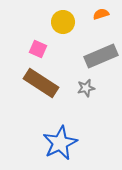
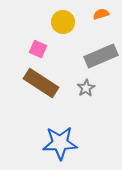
gray star: rotated 18 degrees counterclockwise
blue star: rotated 24 degrees clockwise
